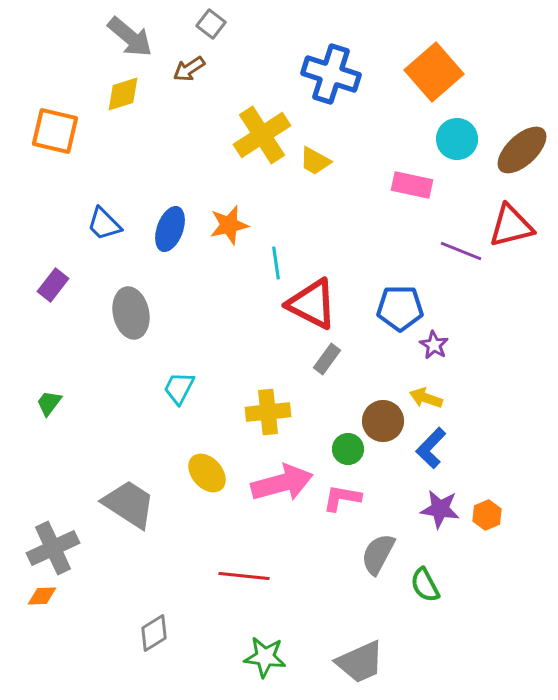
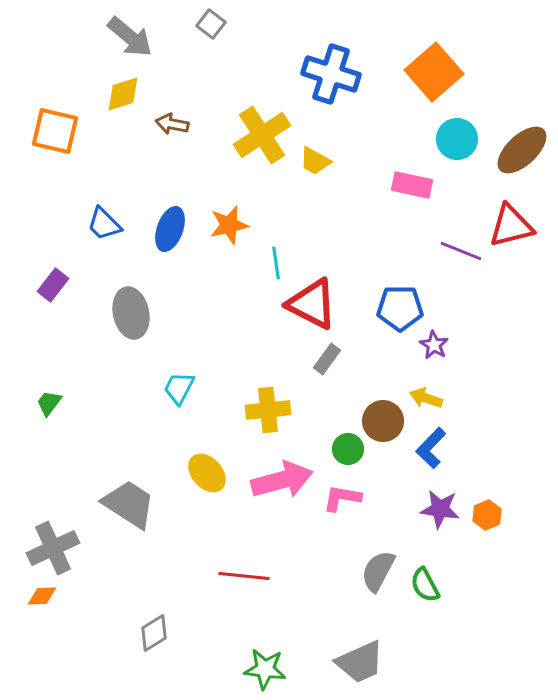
brown arrow at (189, 69): moved 17 px left, 55 px down; rotated 44 degrees clockwise
yellow cross at (268, 412): moved 2 px up
pink arrow at (282, 483): moved 3 px up
gray semicircle at (378, 554): moved 17 px down
green star at (265, 657): moved 12 px down
